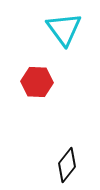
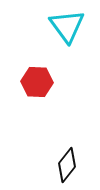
cyan triangle: moved 3 px right, 3 px up
